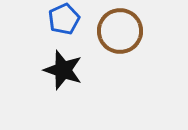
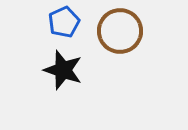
blue pentagon: moved 3 px down
